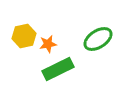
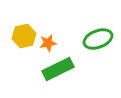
green ellipse: rotated 12 degrees clockwise
orange star: moved 1 px up
